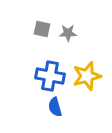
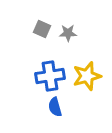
gray square: rotated 12 degrees clockwise
blue cross: rotated 20 degrees counterclockwise
